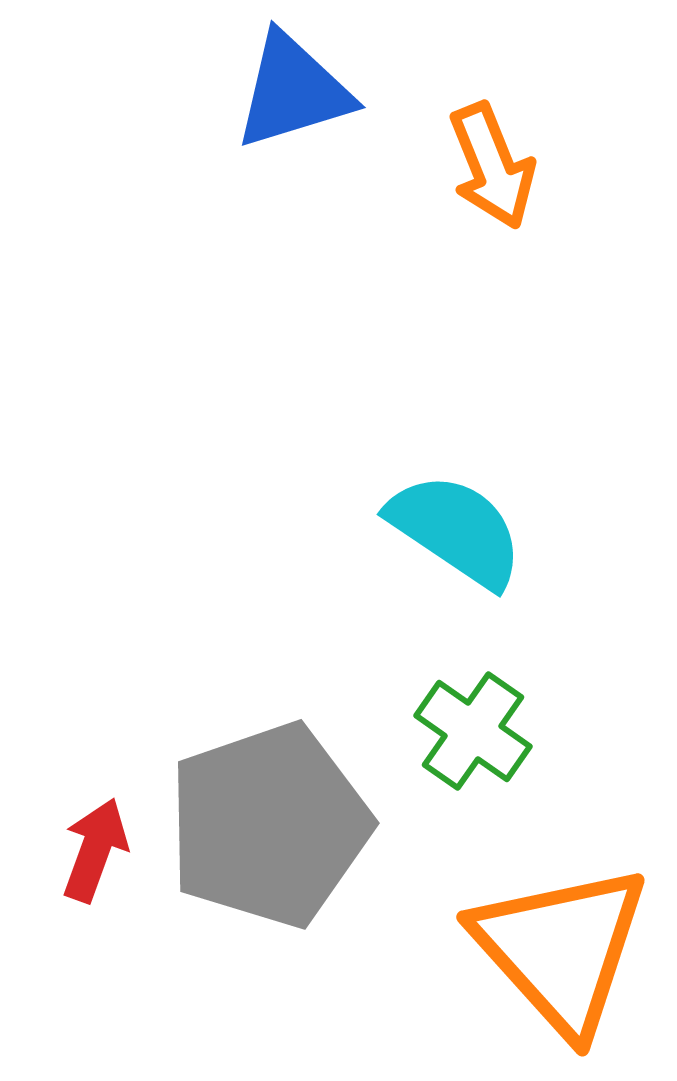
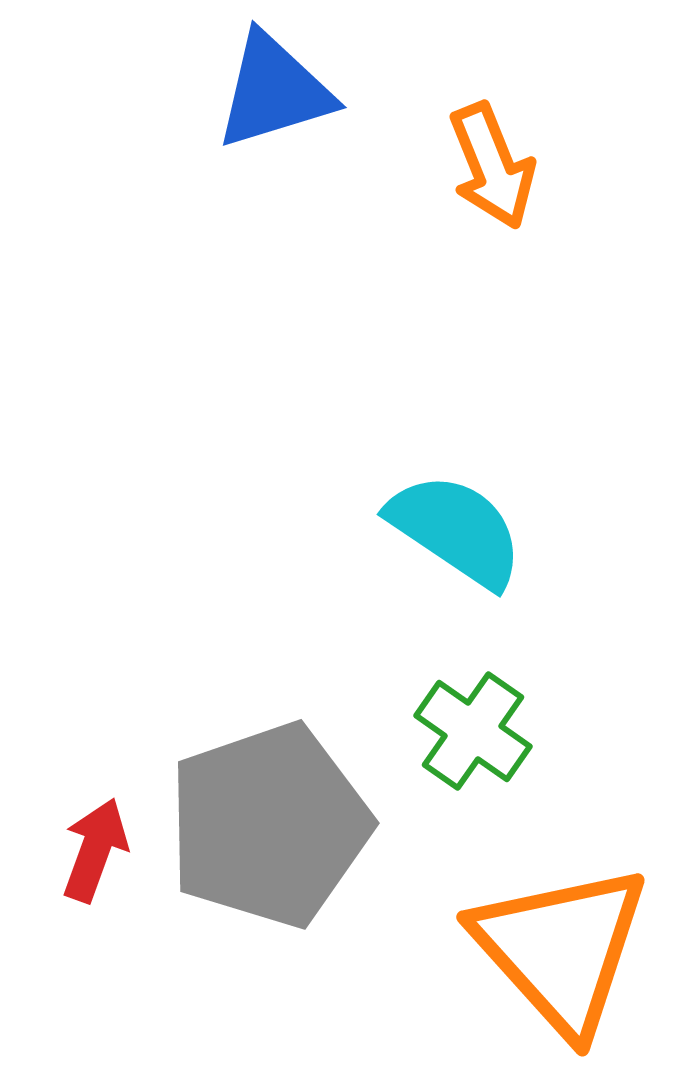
blue triangle: moved 19 px left
